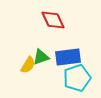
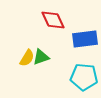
blue rectangle: moved 17 px right, 18 px up
yellow semicircle: moved 1 px left, 7 px up
cyan pentagon: moved 7 px right, 1 px up; rotated 24 degrees clockwise
